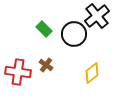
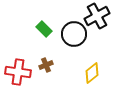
black cross: rotated 10 degrees clockwise
brown cross: rotated 32 degrees clockwise
